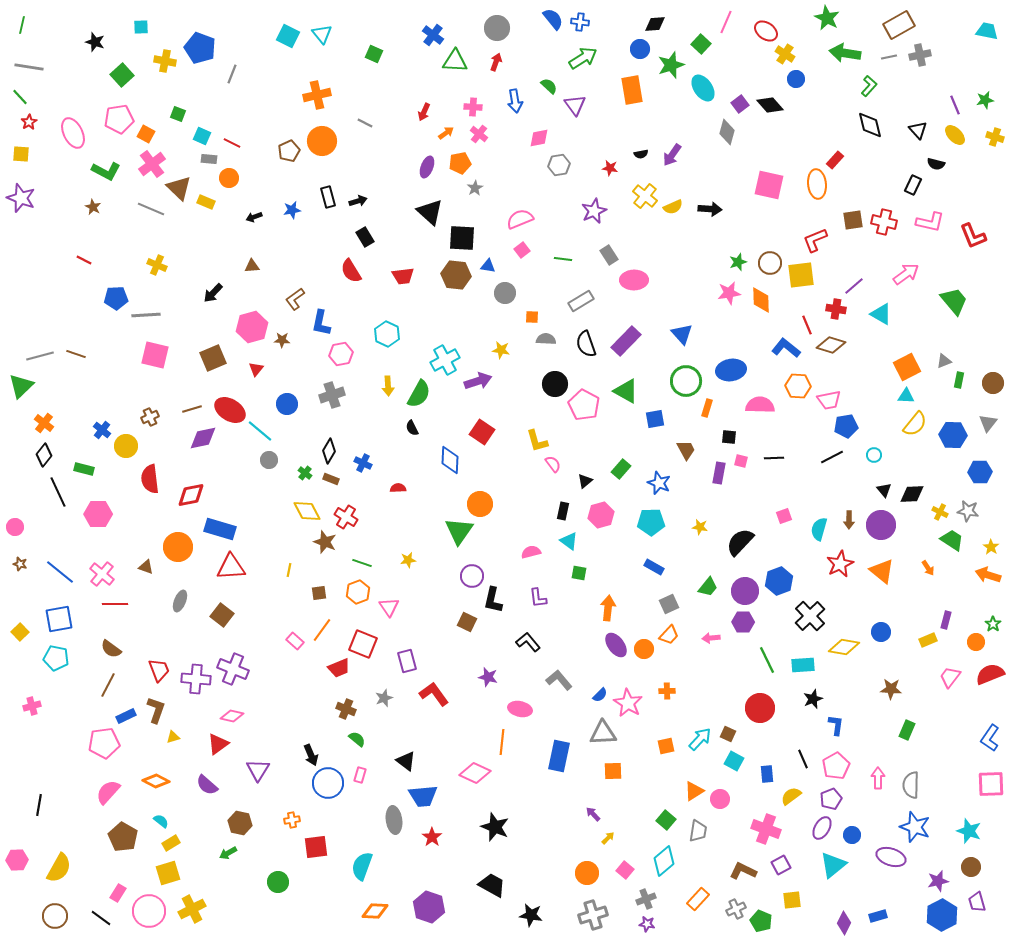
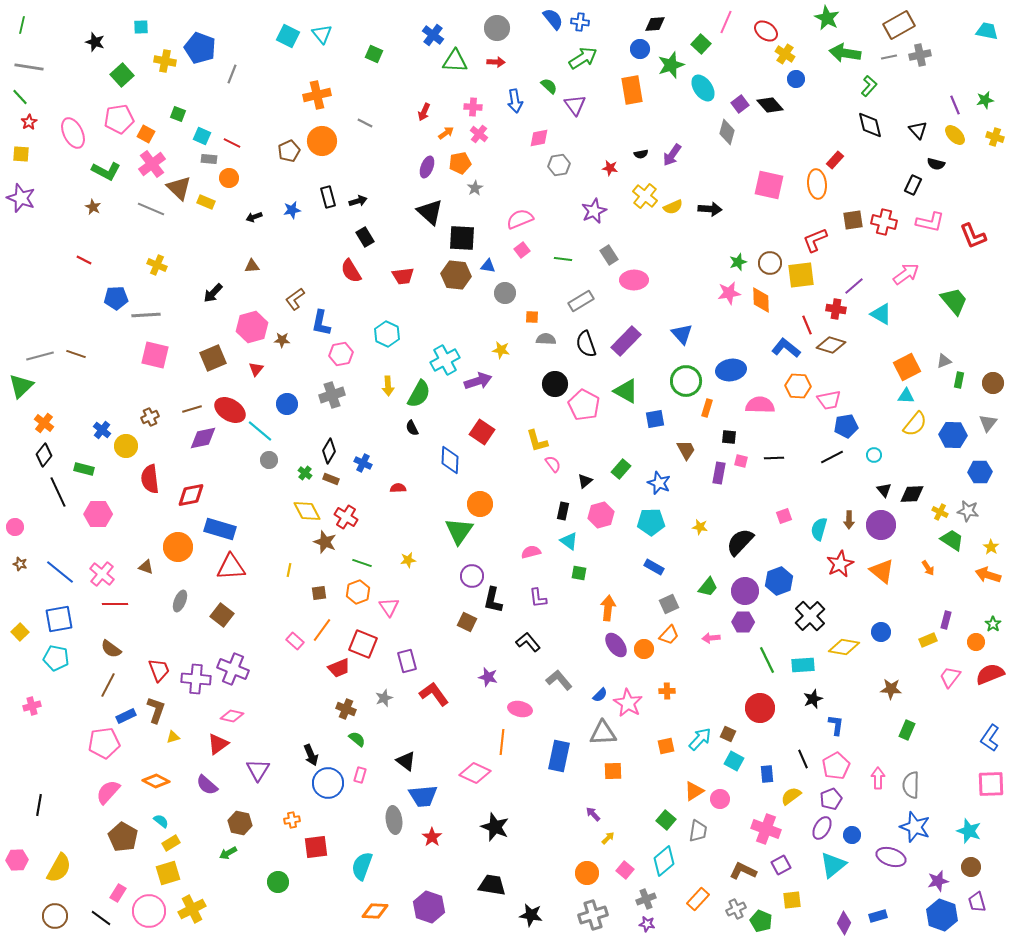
red arrow at (496, 62): rotated 72 degrees clockwise
black trapezoid at (492, 885): rotated 20 degrees counterclockwise
blue hexagon at (942, 915): rotated 12 degrees counterclockwise
